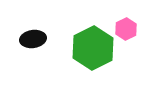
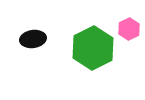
pink hexagon: moved 3 px right
